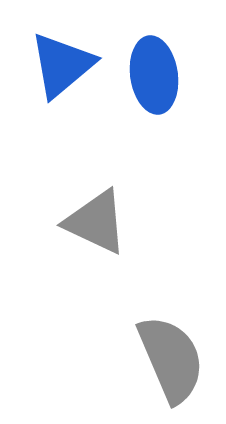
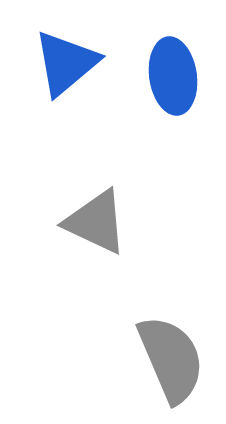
blue triangle: moved 4 px right, 2 px up
blue ellipse: moved 19 px right, 1 px down
